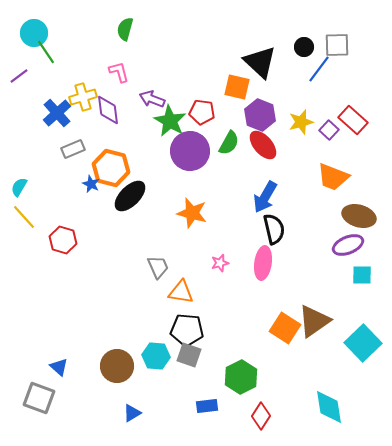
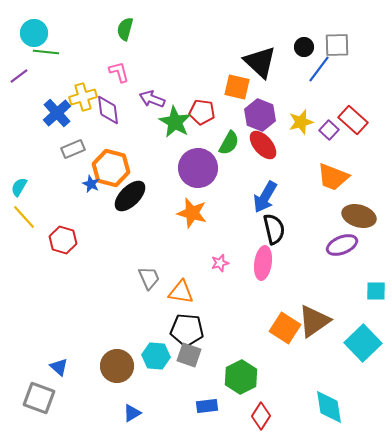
green line at (46, 52): rotated 50 degrees counterclockwise
green star at (170, 121): moved 5 px right, 1 px down
purple circle at (190, 151): moved 8 px right, 17 px down
purple ellipse at (348, 245): moved 6 px left
gray trapezoid at (158, 267): moved 9 px left, 11 px down
cyan square at (362, 275): moved 14 px right, 16 px down
